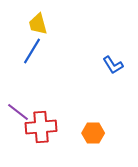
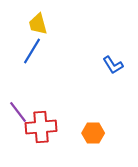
purple line: rotated 15 degrees clockwise
